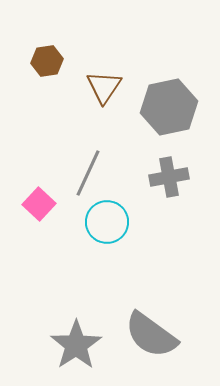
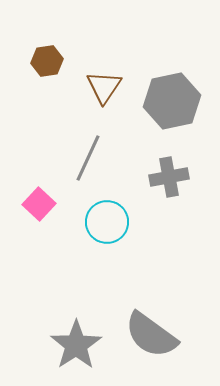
gray hexagon: moved 3 px right, 6 px up
gray line: moved 15 px up
